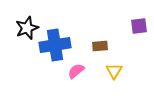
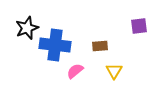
blue cross: rotated 16 degrees clockwise
pink semicircle: moved 1 px left
